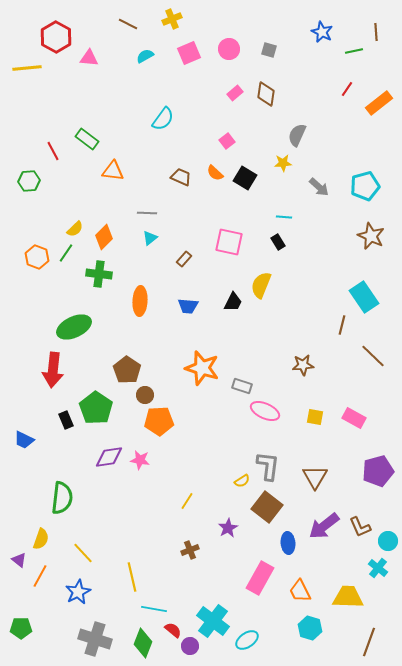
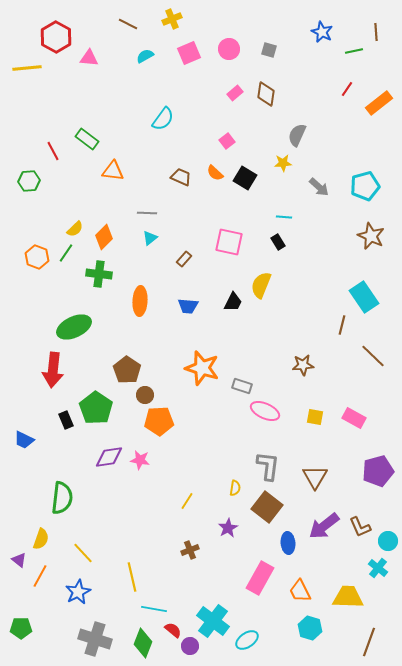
yellow semicircle at (242, 481): moved 7 px left, 7 px down; rotated 49 degrees counterclockwise
